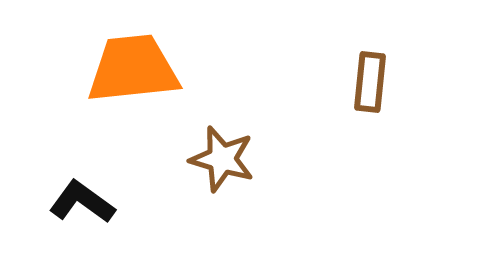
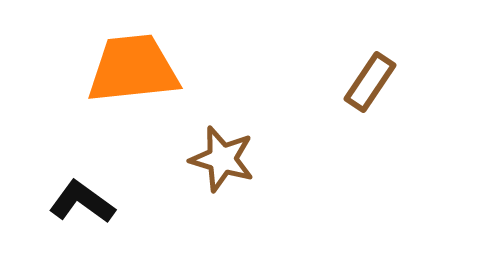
brown rectangle: rotated 28 degrees clockwise
